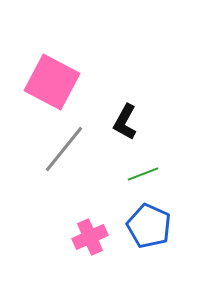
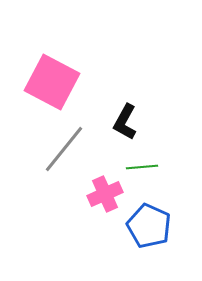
green line: moved 1 px left, 7 px up; rotated 16 degrees clockwise
pink cross: moved 15 px right, 43 px up
